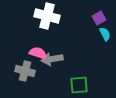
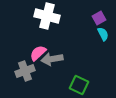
cyan semicircle: moved 2 px left
pink semicircle: rotated 60 degrees counterclockwise
gray cross: rotated 36 degrees counterclockwise
green square: rotated 30 degrees clockwise
